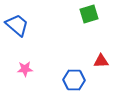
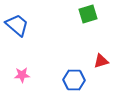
green square: moved 1 px left
red triangle: rotated 14 degrees counterclockwise
pink star: moved 3 px left, 6 px down
